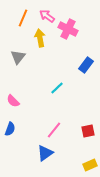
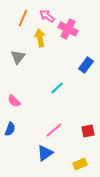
pink semicircle: moved 1 px right
pink line: rotated 12 degrees clockwise
yellow rectangle: moved 10 px left, 1 px up
